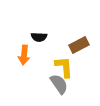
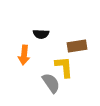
black semicircle: moved 2 px right, 3 px up
brown rectangle: moved 2 px left, 1 px down; rotated 18 degrees clockwise
gray semicircle: moved 8 px left, 1 px up
